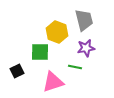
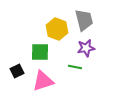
yellow hexagon: moved 3 px up
pink triangle: moved 10 px left, 1 px up
